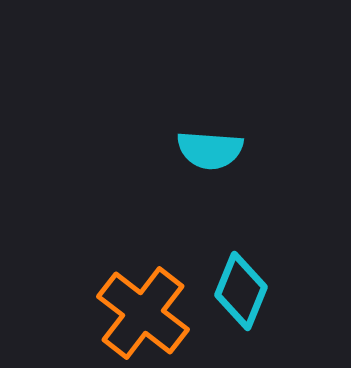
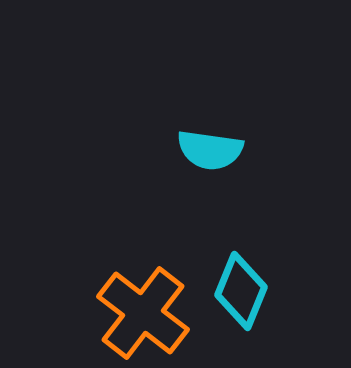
cyan semicircle: rotated 4 degrees clockwise
